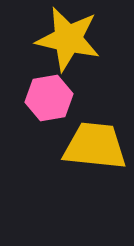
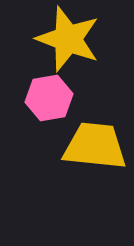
yellow star: rotated 8 degrees clockwise
